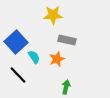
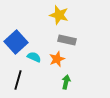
yellow star: moved 6 px right; rotated 18 degrees clockwise
cyan semicircle: rotated 32 degrees counterclockwise
black line: moved 5 px down; rotated 60 degrees clockwise
green arrow: moved 5 px up
